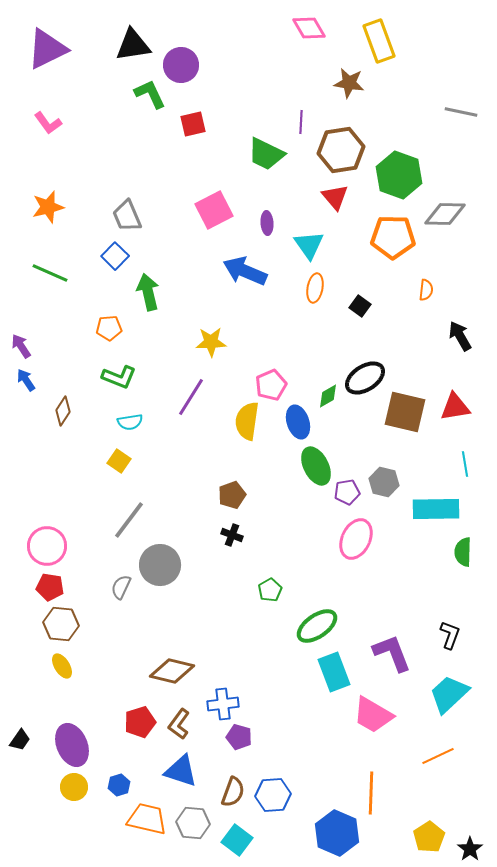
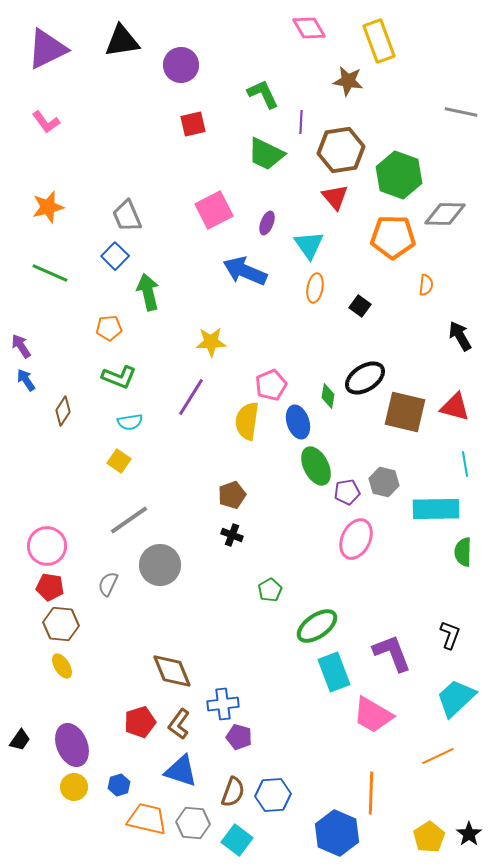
black triangle at (133, 45): moved 11 px left, 4 px up
brown star at (349, 83): moved 1 px left, 2 px up
green L-shape at (150, 94): moved 113 px right
pink L-shape at (48, 123): moved 2 px left, 1 px up
purple ellipse at (267, 223): rotated 25 degrees clockwise
orange semicircle at (426, 290): moved 5 px up
green diamond at (328, 396): rotated 50 degrees counterclockwise
red triangle at (455, 407): rotated 24 degrees clockwise
gray line at (129, 520): rotated 18 degrees clockwise
gray semicircle at (121, 587): moved 13 px left, 3 px up
brown diamond at (172, 671): rotated 54 degrees clockwise
cyan trapezoid at (449, 694): moved 7 px right, 4 px down
black star at (470, 849): moved 1 px left, 15 px up
